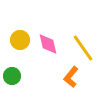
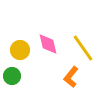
yellow circle: moved 10 px down
